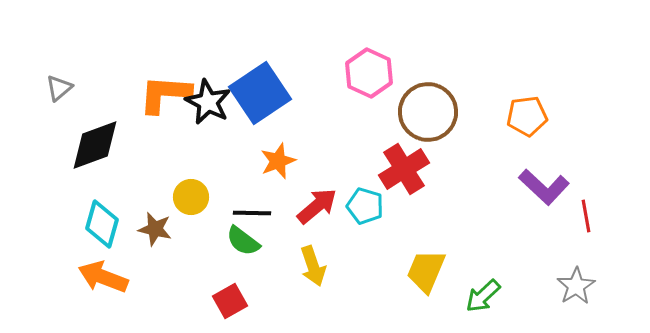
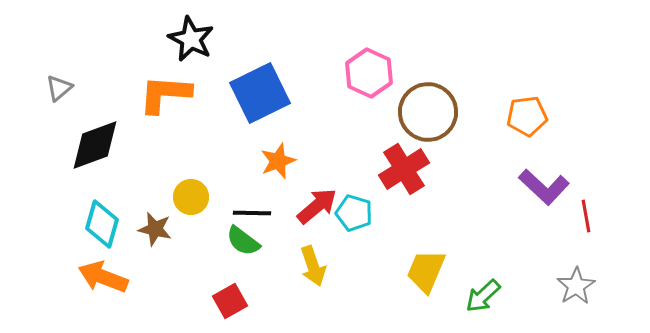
blue square: rotated 8 degrees clockwise
black star: moved 17 px left, 63 px up
cyan pentagon: moved 11 px left, 7 px down
